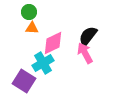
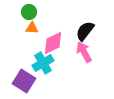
black semicircle: moved 3 px left, 5 px up
pink arrow: moved 1 px left, 1 px up
